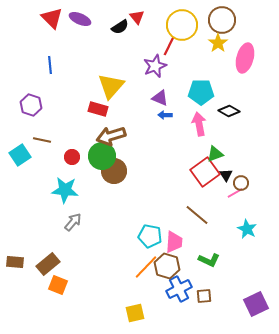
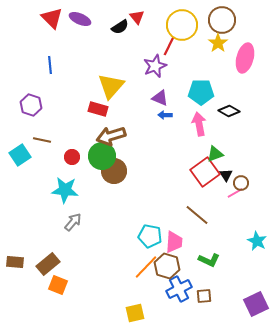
cyan star at (247, 229): moved 10 px right, 12 px down
